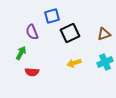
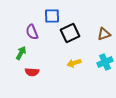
blue square: rotated 14 degrees clockwise
